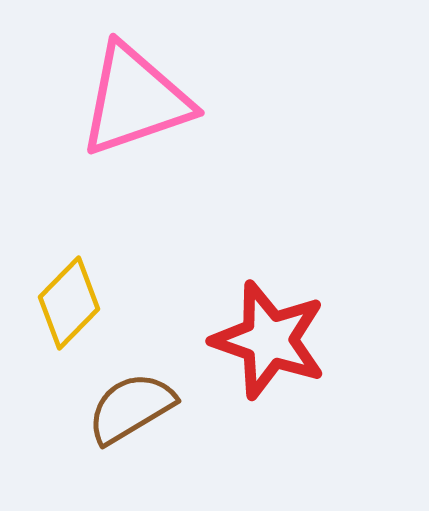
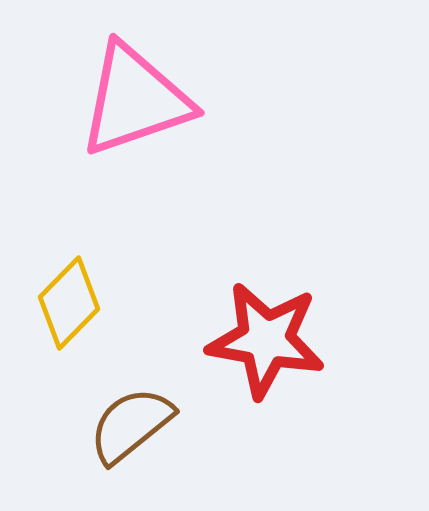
red star: moved 3 px left; rotated 9 degrees counterclockwise
brown semicircle: moved 17 px down; rotated 8 degrees counterclockwise
